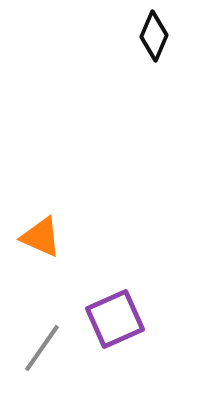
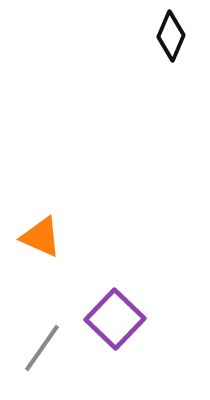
black diamond: moved 17 px right
purple square: rotated 22 degrees counterclockwise
